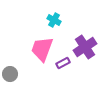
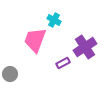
pink trapezoid: moved 7 px left, 9 px up
